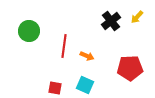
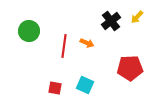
orange arrow: moved 13 px up
